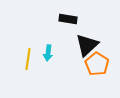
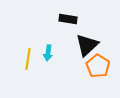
orange pentagon: moved 1 px right, 2 px down
